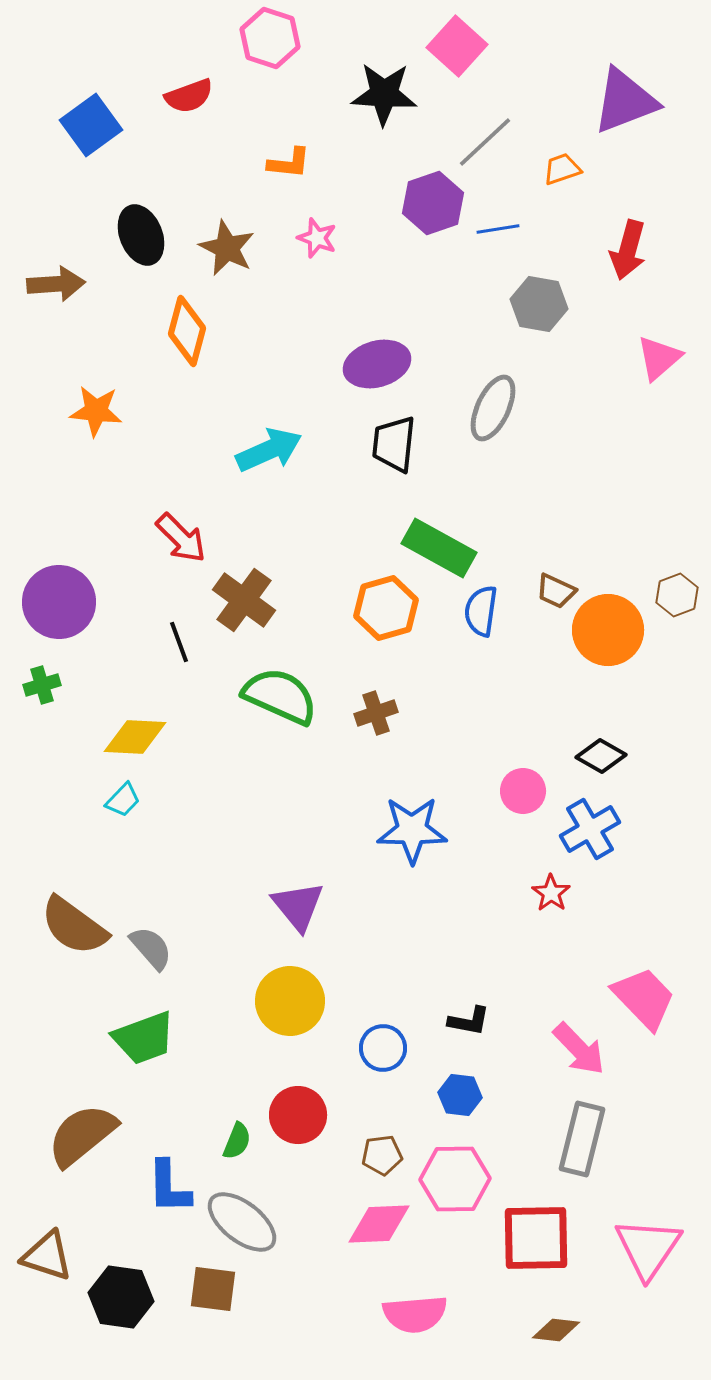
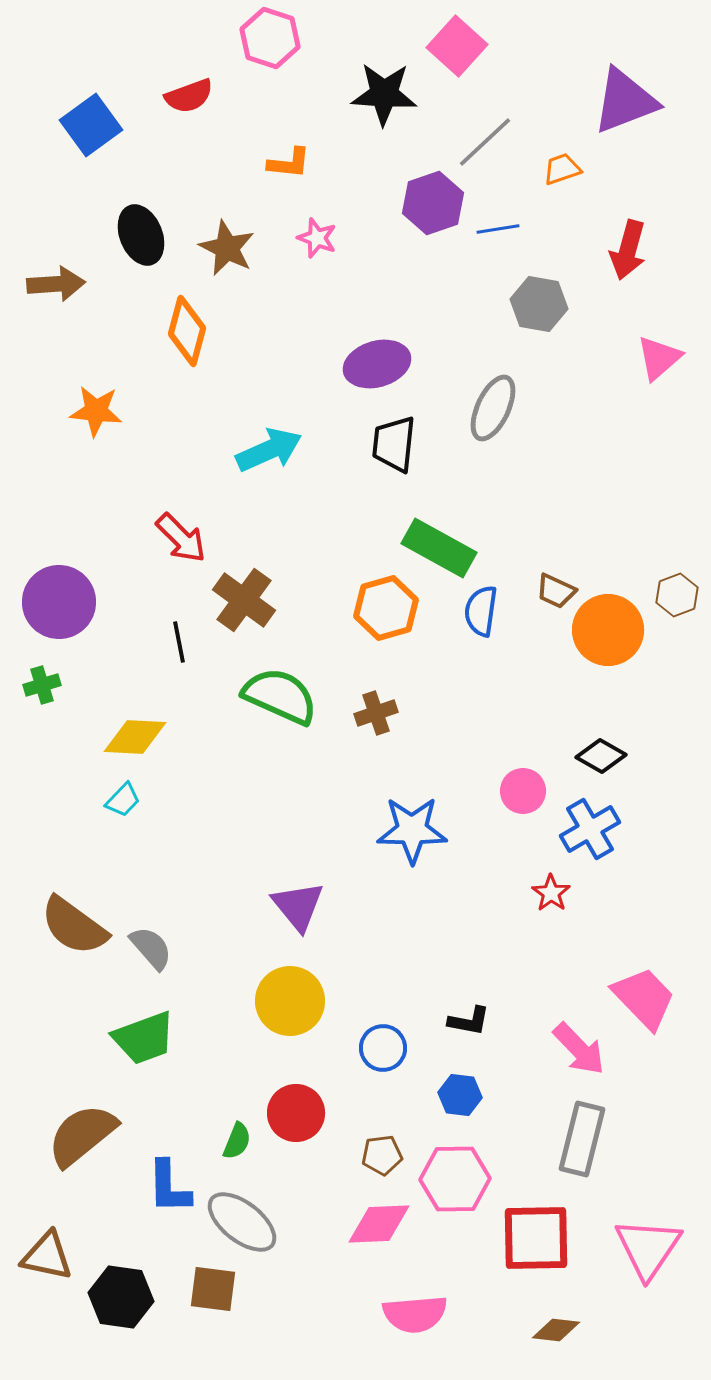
black line at (179, 642): rotated 9 degrees clockwise
red circle at (298, 1115): moved 2 px left, 2 px up
brown triangle at (47, 1256): rotated 6 degrees counterclockwise
